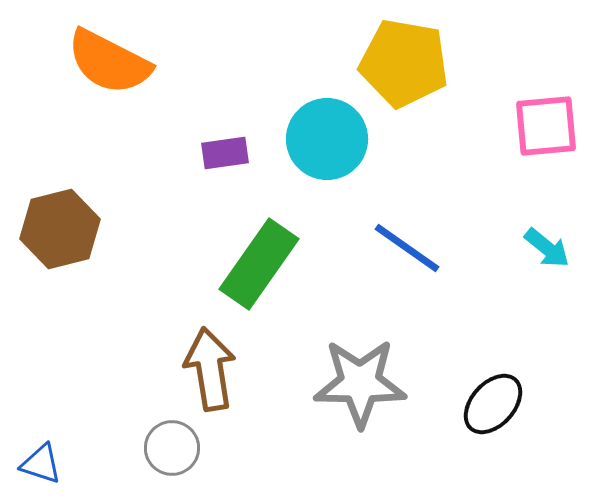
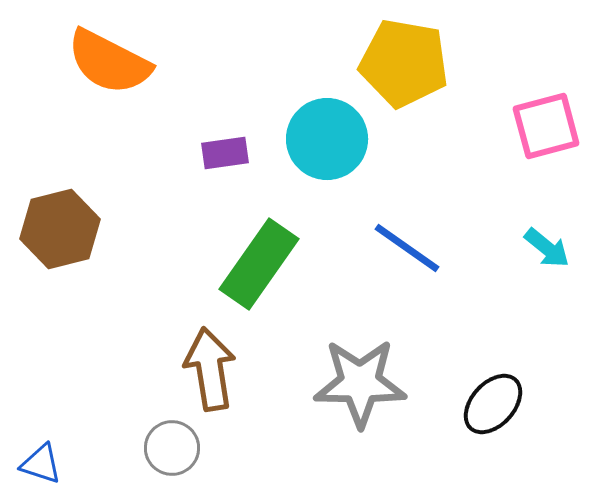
pink square: rotated 10 degrees counterclockwise
